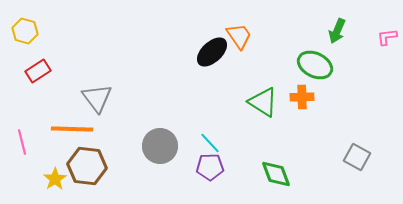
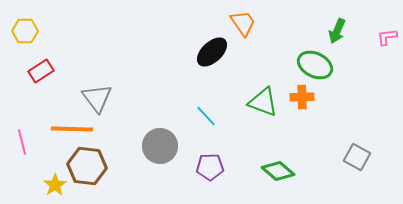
yellow hexagon: rotated 15 degrees counterclockwise
orange trapezoid: moved 4 px right, 13 px up
red rectangle: moved 3 px right
green triangle: rotated 12 degrees counterclockwise
cyan line: moved 4 px left, 27 px up
green diamond: moved 2 px right, 3 px up; rotated 28 degrees counterclockwise
yellow star: moved 6 px down
